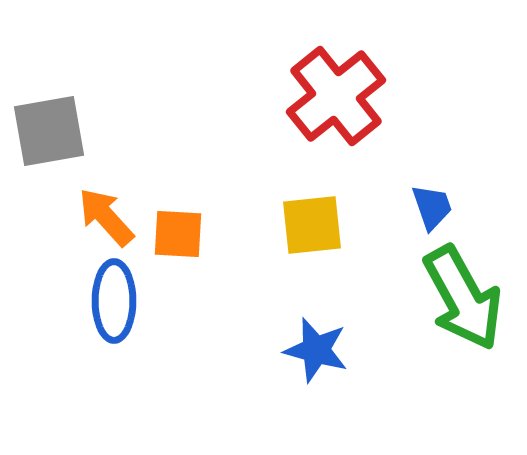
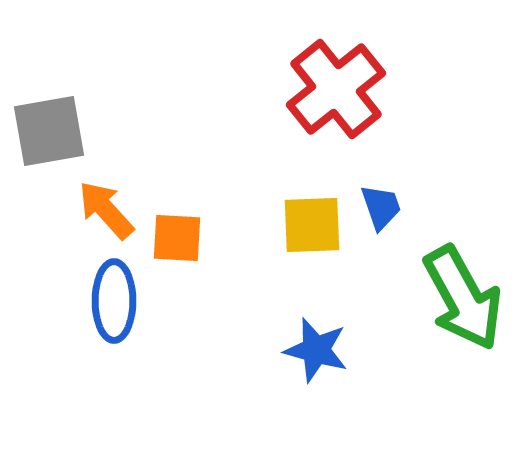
red cross: moved 7 px up
blue trapezoid: moved 51 px left
orange arrow: moved 7 px up
yellow square: rotated 4 degrees clockwise
orange square: moved 1 px left, 4 px down
